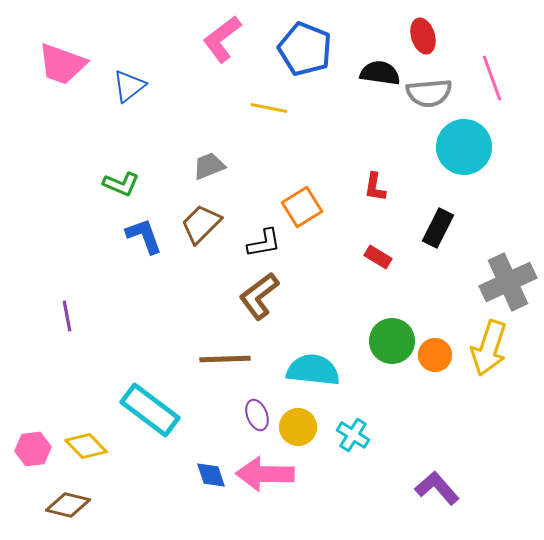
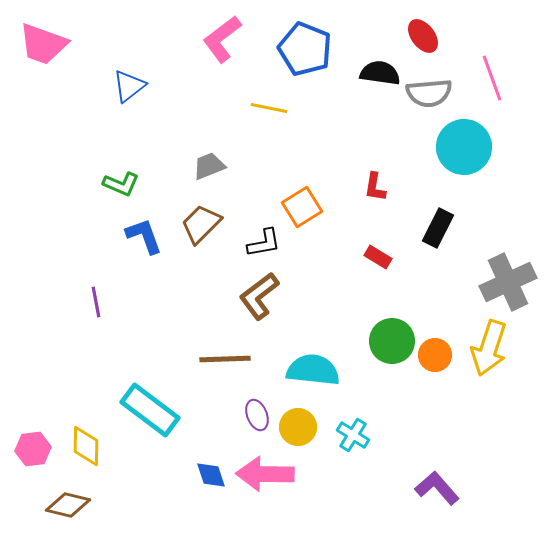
red ellipse: rotated 20 degrees counterclockwise
pink trapezoid: moved 19 px left, 20 px up
purple line: moved 29 px right, 14 px up
yellow diamond: rotated 45 degrees clockwise
